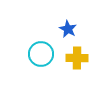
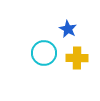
cyan circle: moved 3 px right, 1 px up
